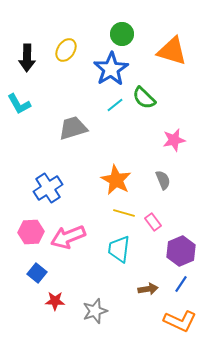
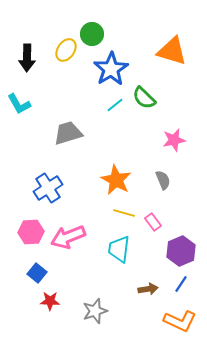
green circle: moved 30 px left
gray trapezoid: moved 5 px left, 5 px down
red star: moved 5 px left
